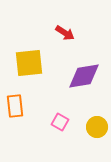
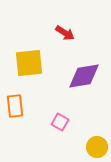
yellow circle: moved 20 px down
